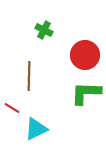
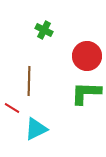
red circle: moved 2 px right, 1 px down
brown line: moved 5 px down
